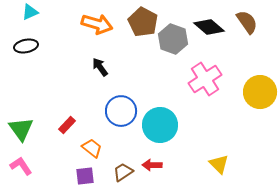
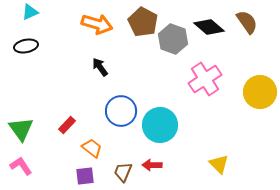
brown trapezoid: rotated 35 degrees counterclockwise
